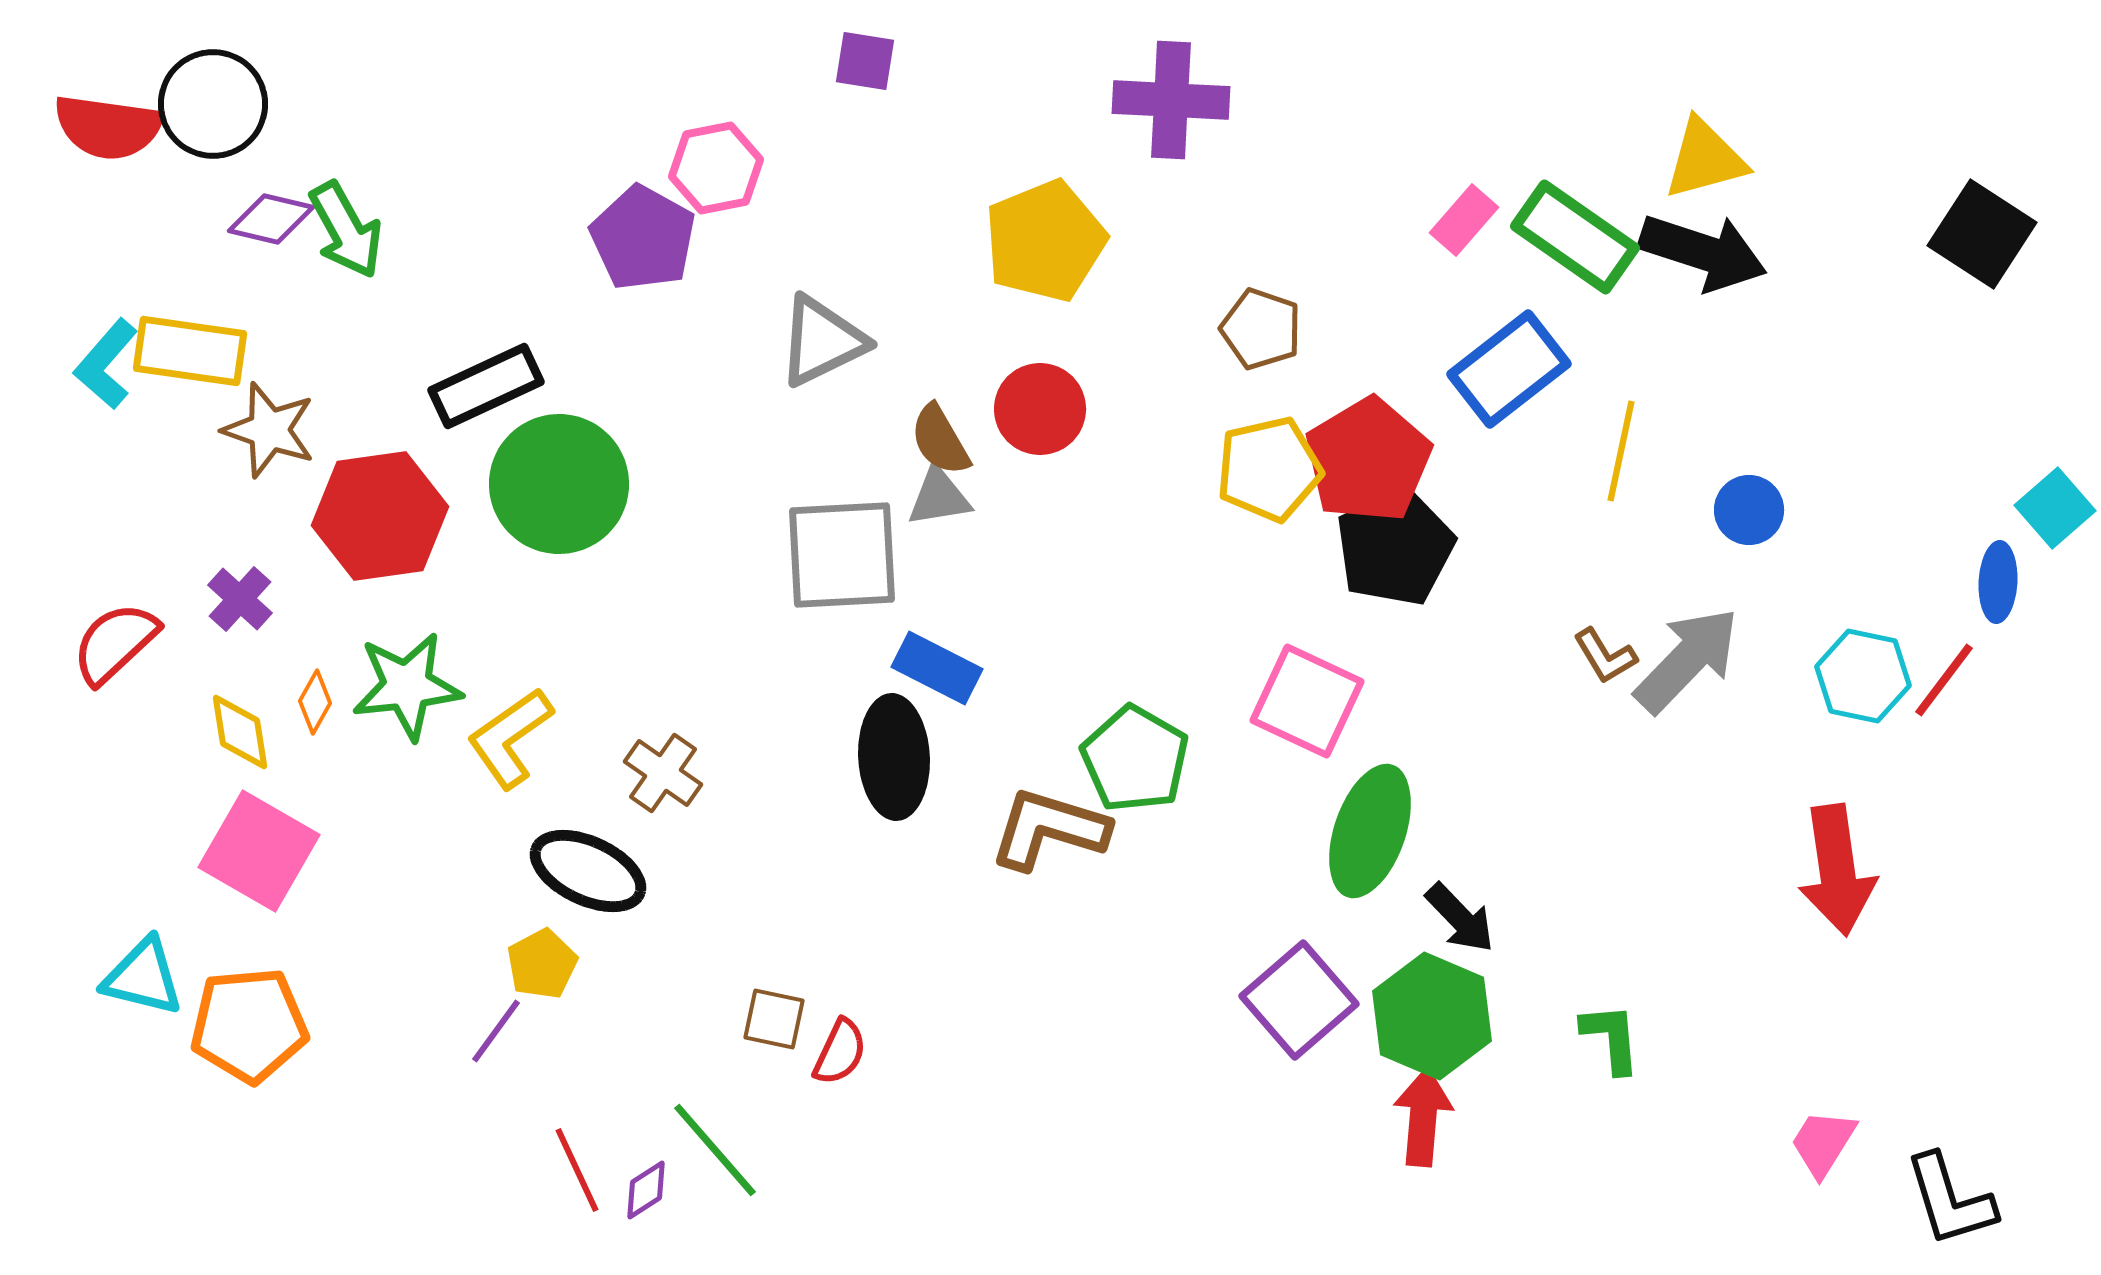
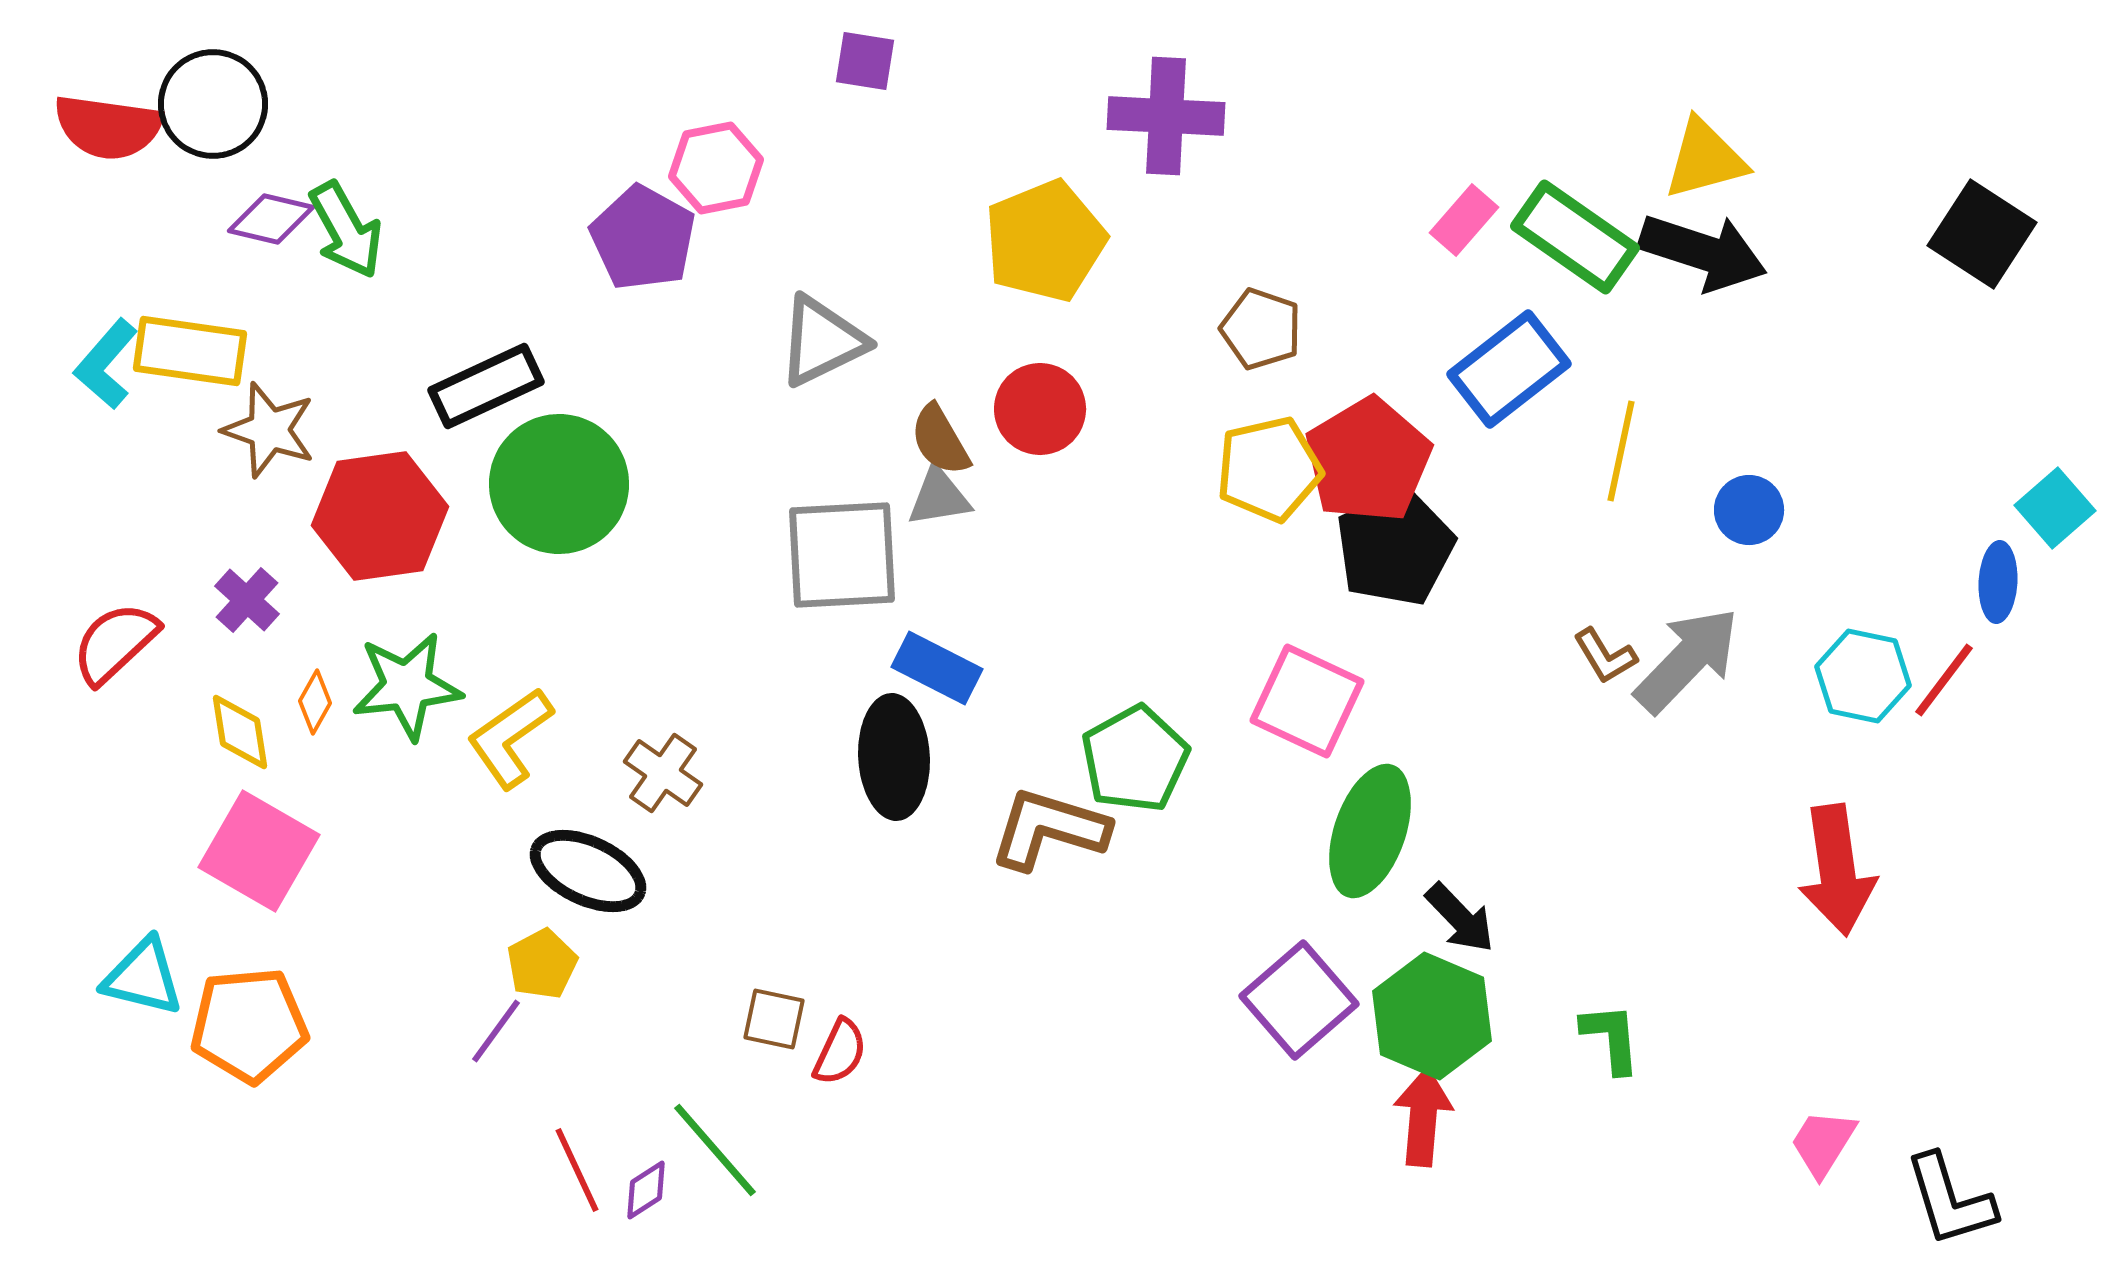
purple cross at (1171, 100): moved 5 px left, 16 px down
purple cross at (240, 599): moved 7 px right, 1 px down
green pentagon at (1135, 759): rotated 13 degrees clockwise
